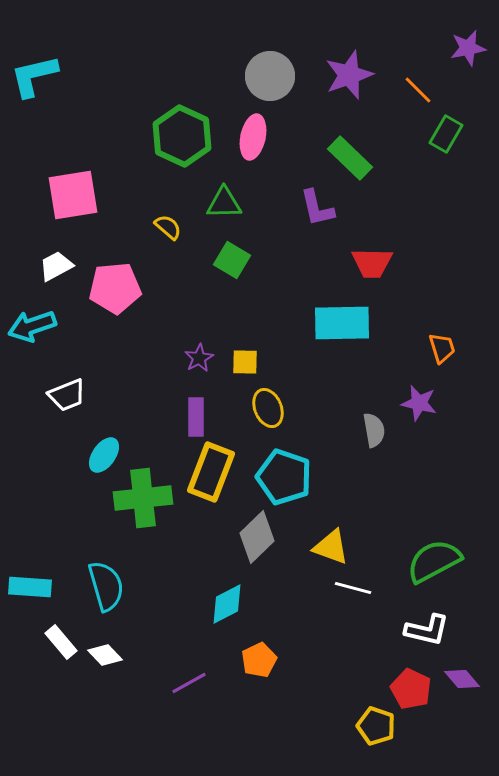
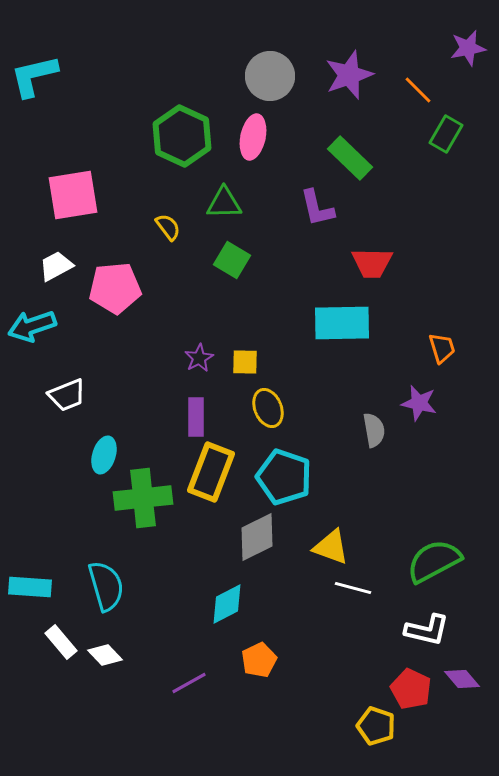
yellow semicircle at (168, 227): rotated 12 degrees clockwise
cyan ellipse at (104, 455): rotated 18 degrees counterclockwise
gray diamond at (257, 537): rotated 18 degrees clockwise
